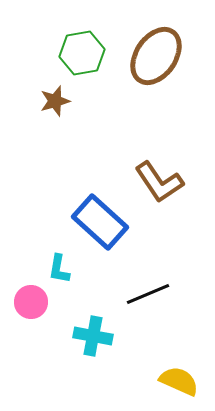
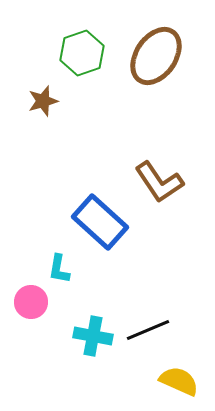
green hexagon: rotated 9 degrees counterclockwise
brown star: moved 12 px left
black line: moved 36 px down
